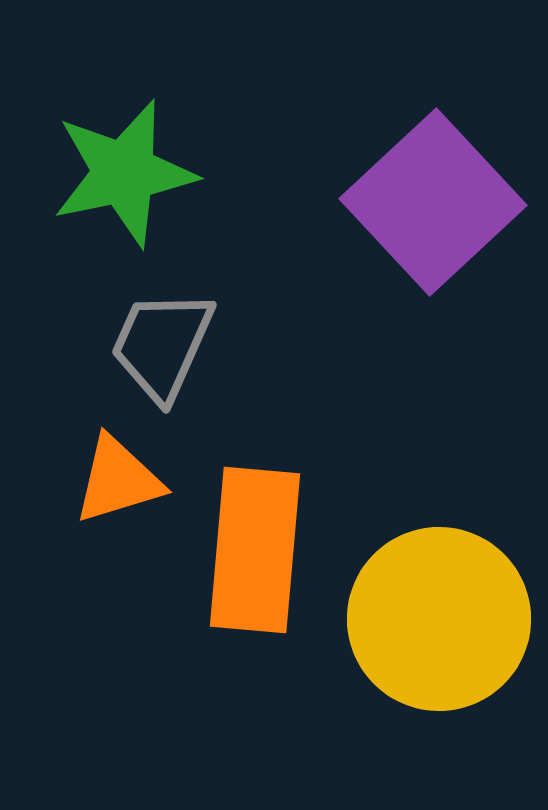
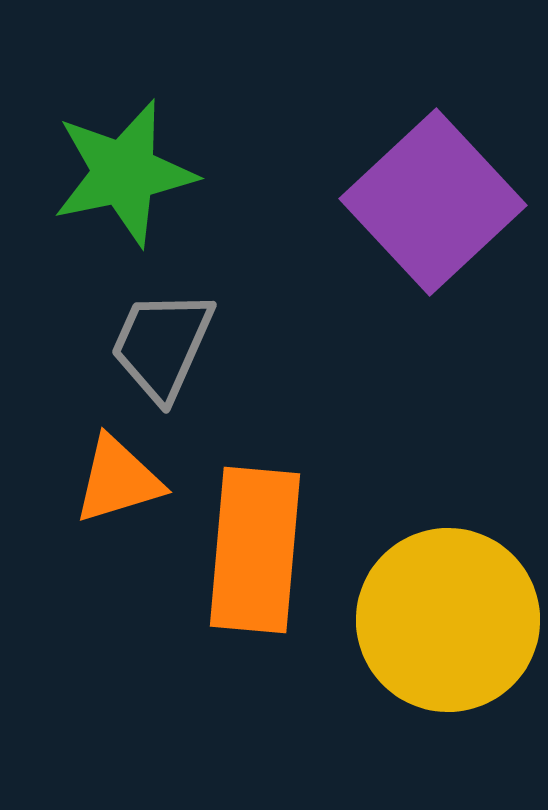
yellow circle: moved 9 px right, 1 px down
